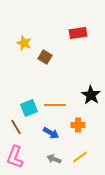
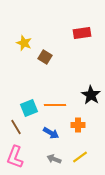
red rectangle: moved 4 px right
